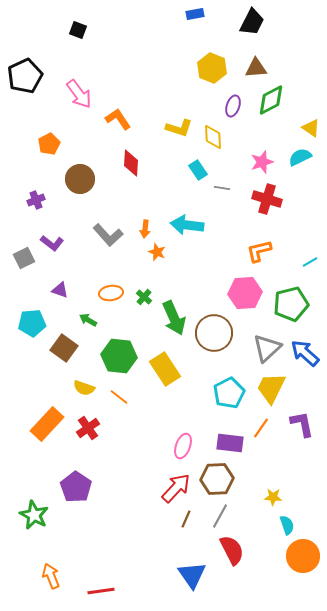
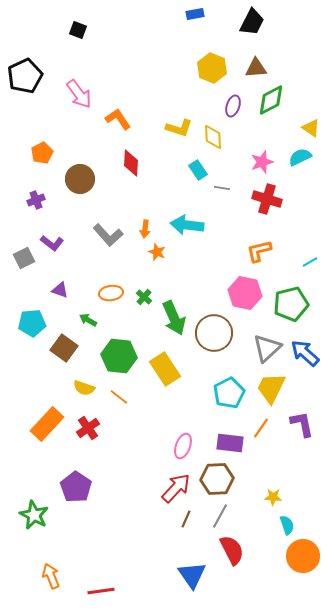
orange pentagon at (49, 144): moved 7 px left, 9 px down
pink hexagon at (245, 293): rotated 16 degrees clockwise
